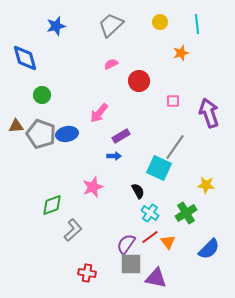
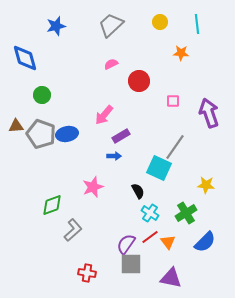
orange star: rotated 21 degrees clockwise
pink arrow: moved 5 px right, 2 px down
blue semicircle: moved 4 px left, 7 px up
purple triangle: moved 15 px right
